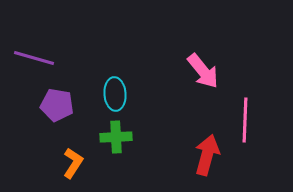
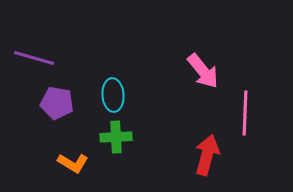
cyan ellipse: moved 2 px left, 1 px down
purple pentagon: moved 2 px up
pink line: moved 7 px up
orange L-shape: rotated 88 degrees clockwise
